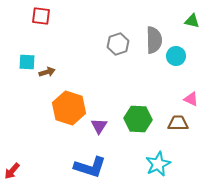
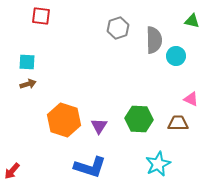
gray hexagon: moved 16 px up
brown arrow: moved 19 px left, 12 px down
orange hexagon: moved 5 px left, 12 px down
green hexagon: moved 1 px right
